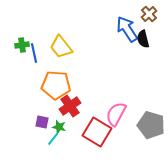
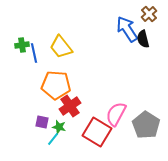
gray pentagon: moved 5 px left; rotated 16 degrees clockwise
